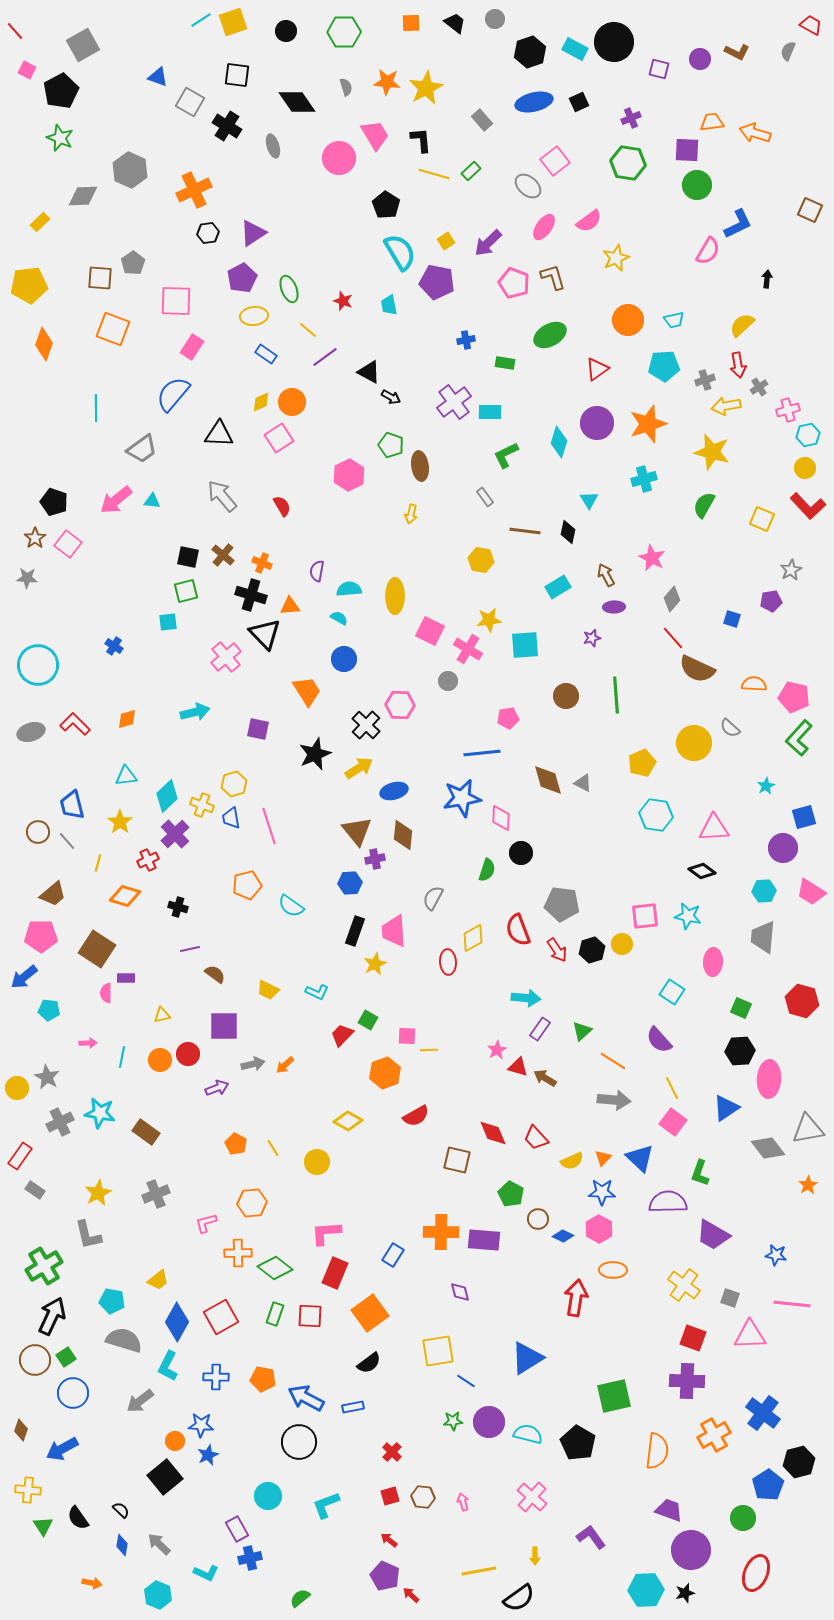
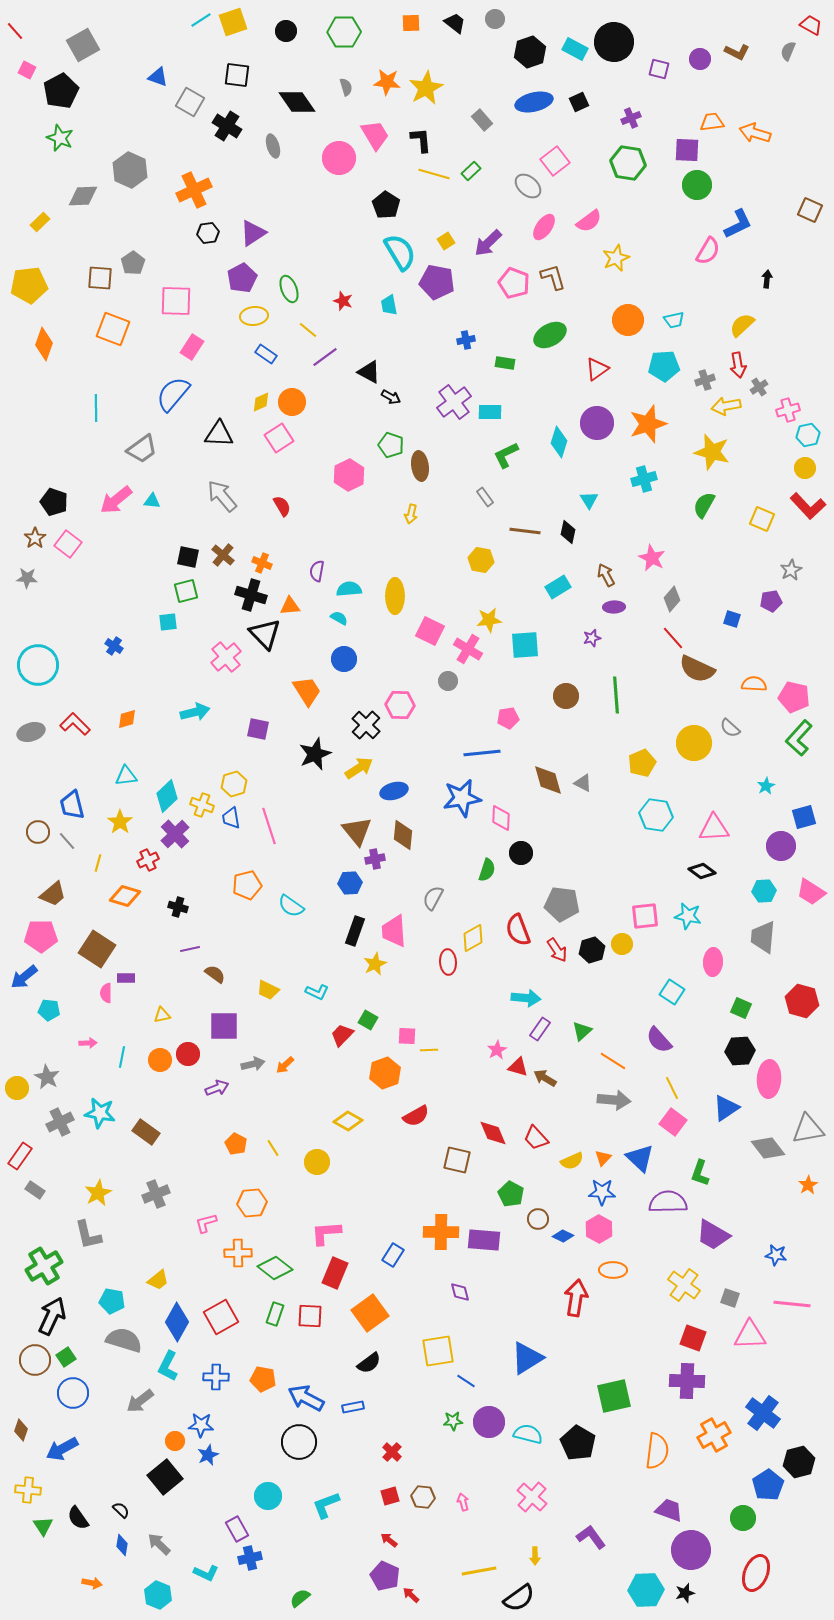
purple circle at (783, 848): moved 2 px left, 2 px up
